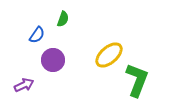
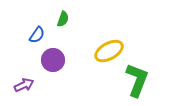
yellow ellipse: moved 4 px up; rotated 12 degrees clockwise
